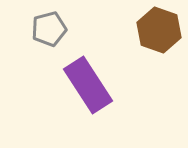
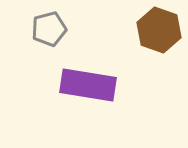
purple rectangle: rotated 48 degrees counterclockwise
